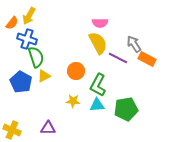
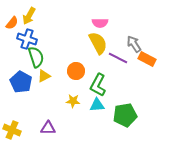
green pentagon: moved 1 px left, 6 px down
